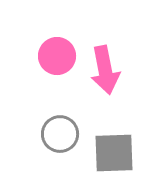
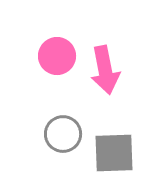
gray circle: moved 3 px right
